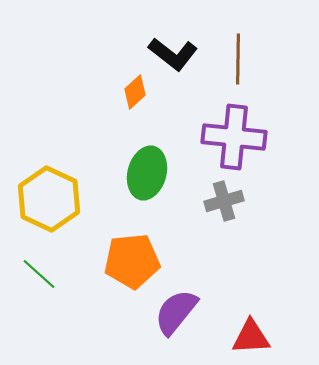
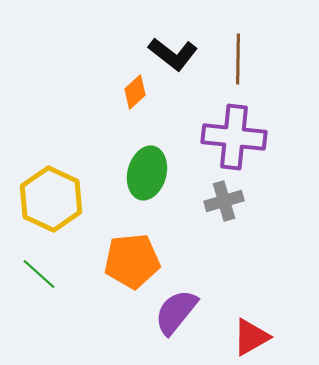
yellow hexagon: moved 2 px right
red triangle: rotated 27 degrees counterclockwise
